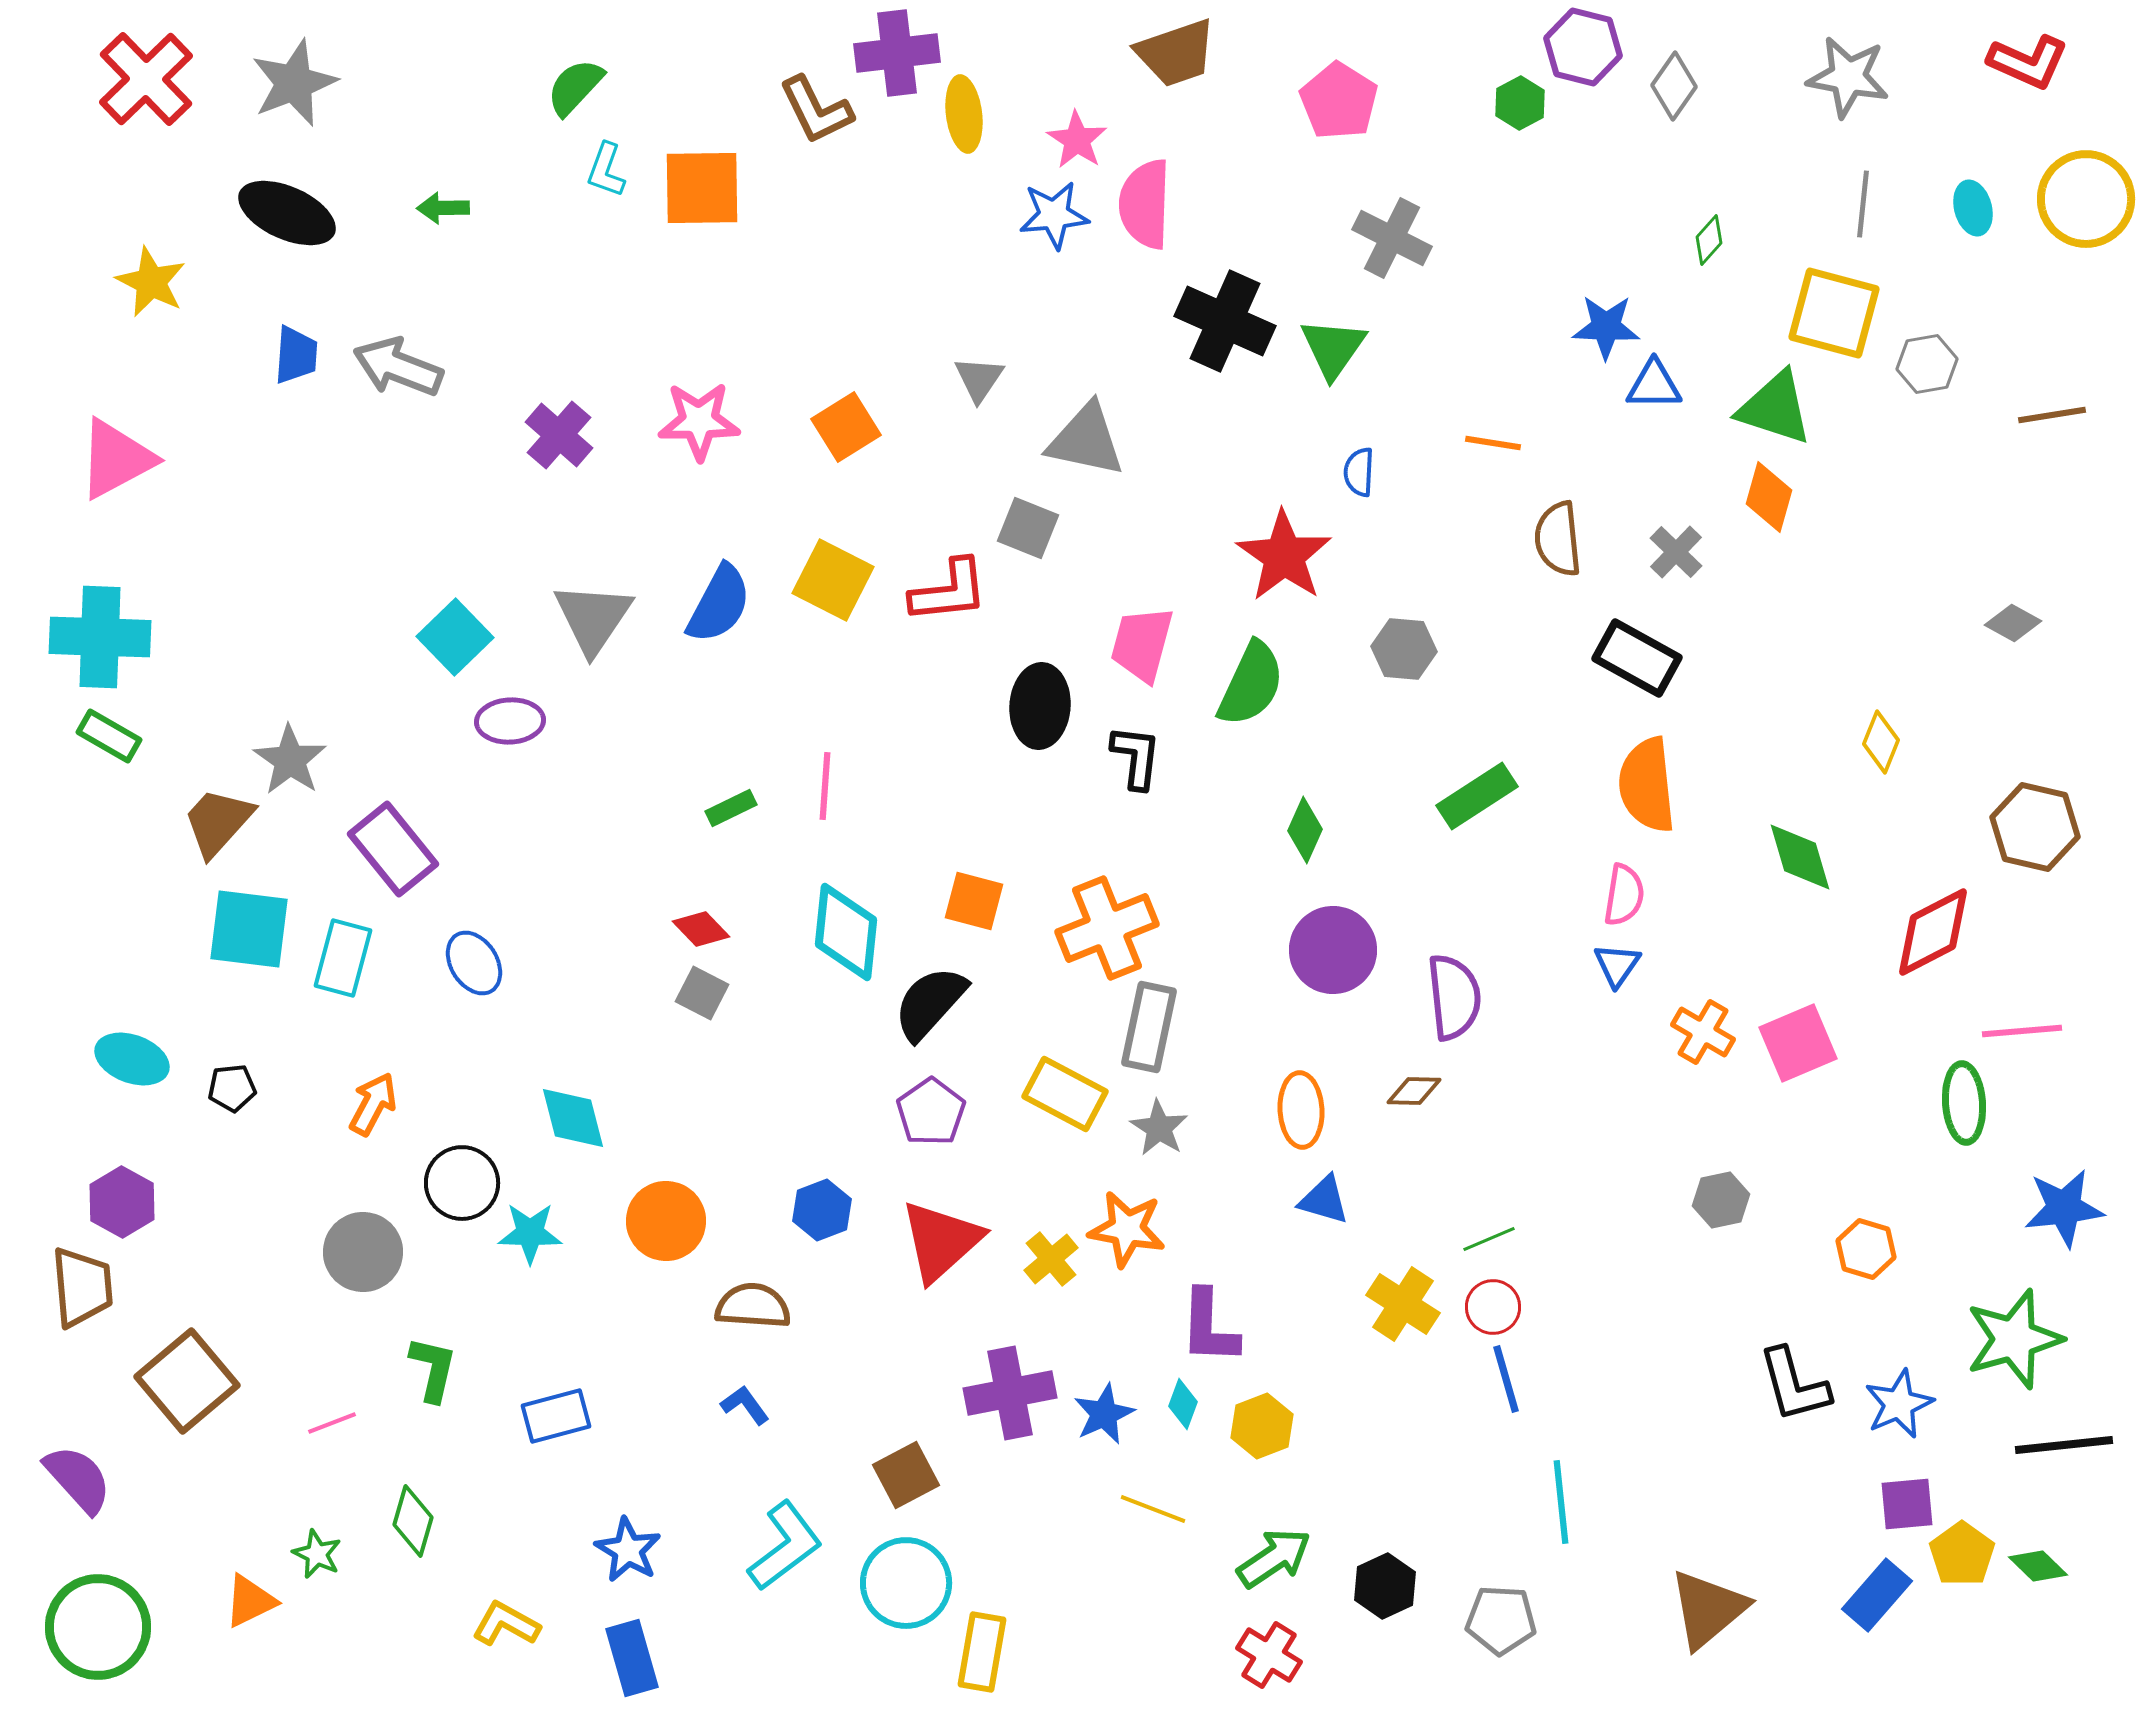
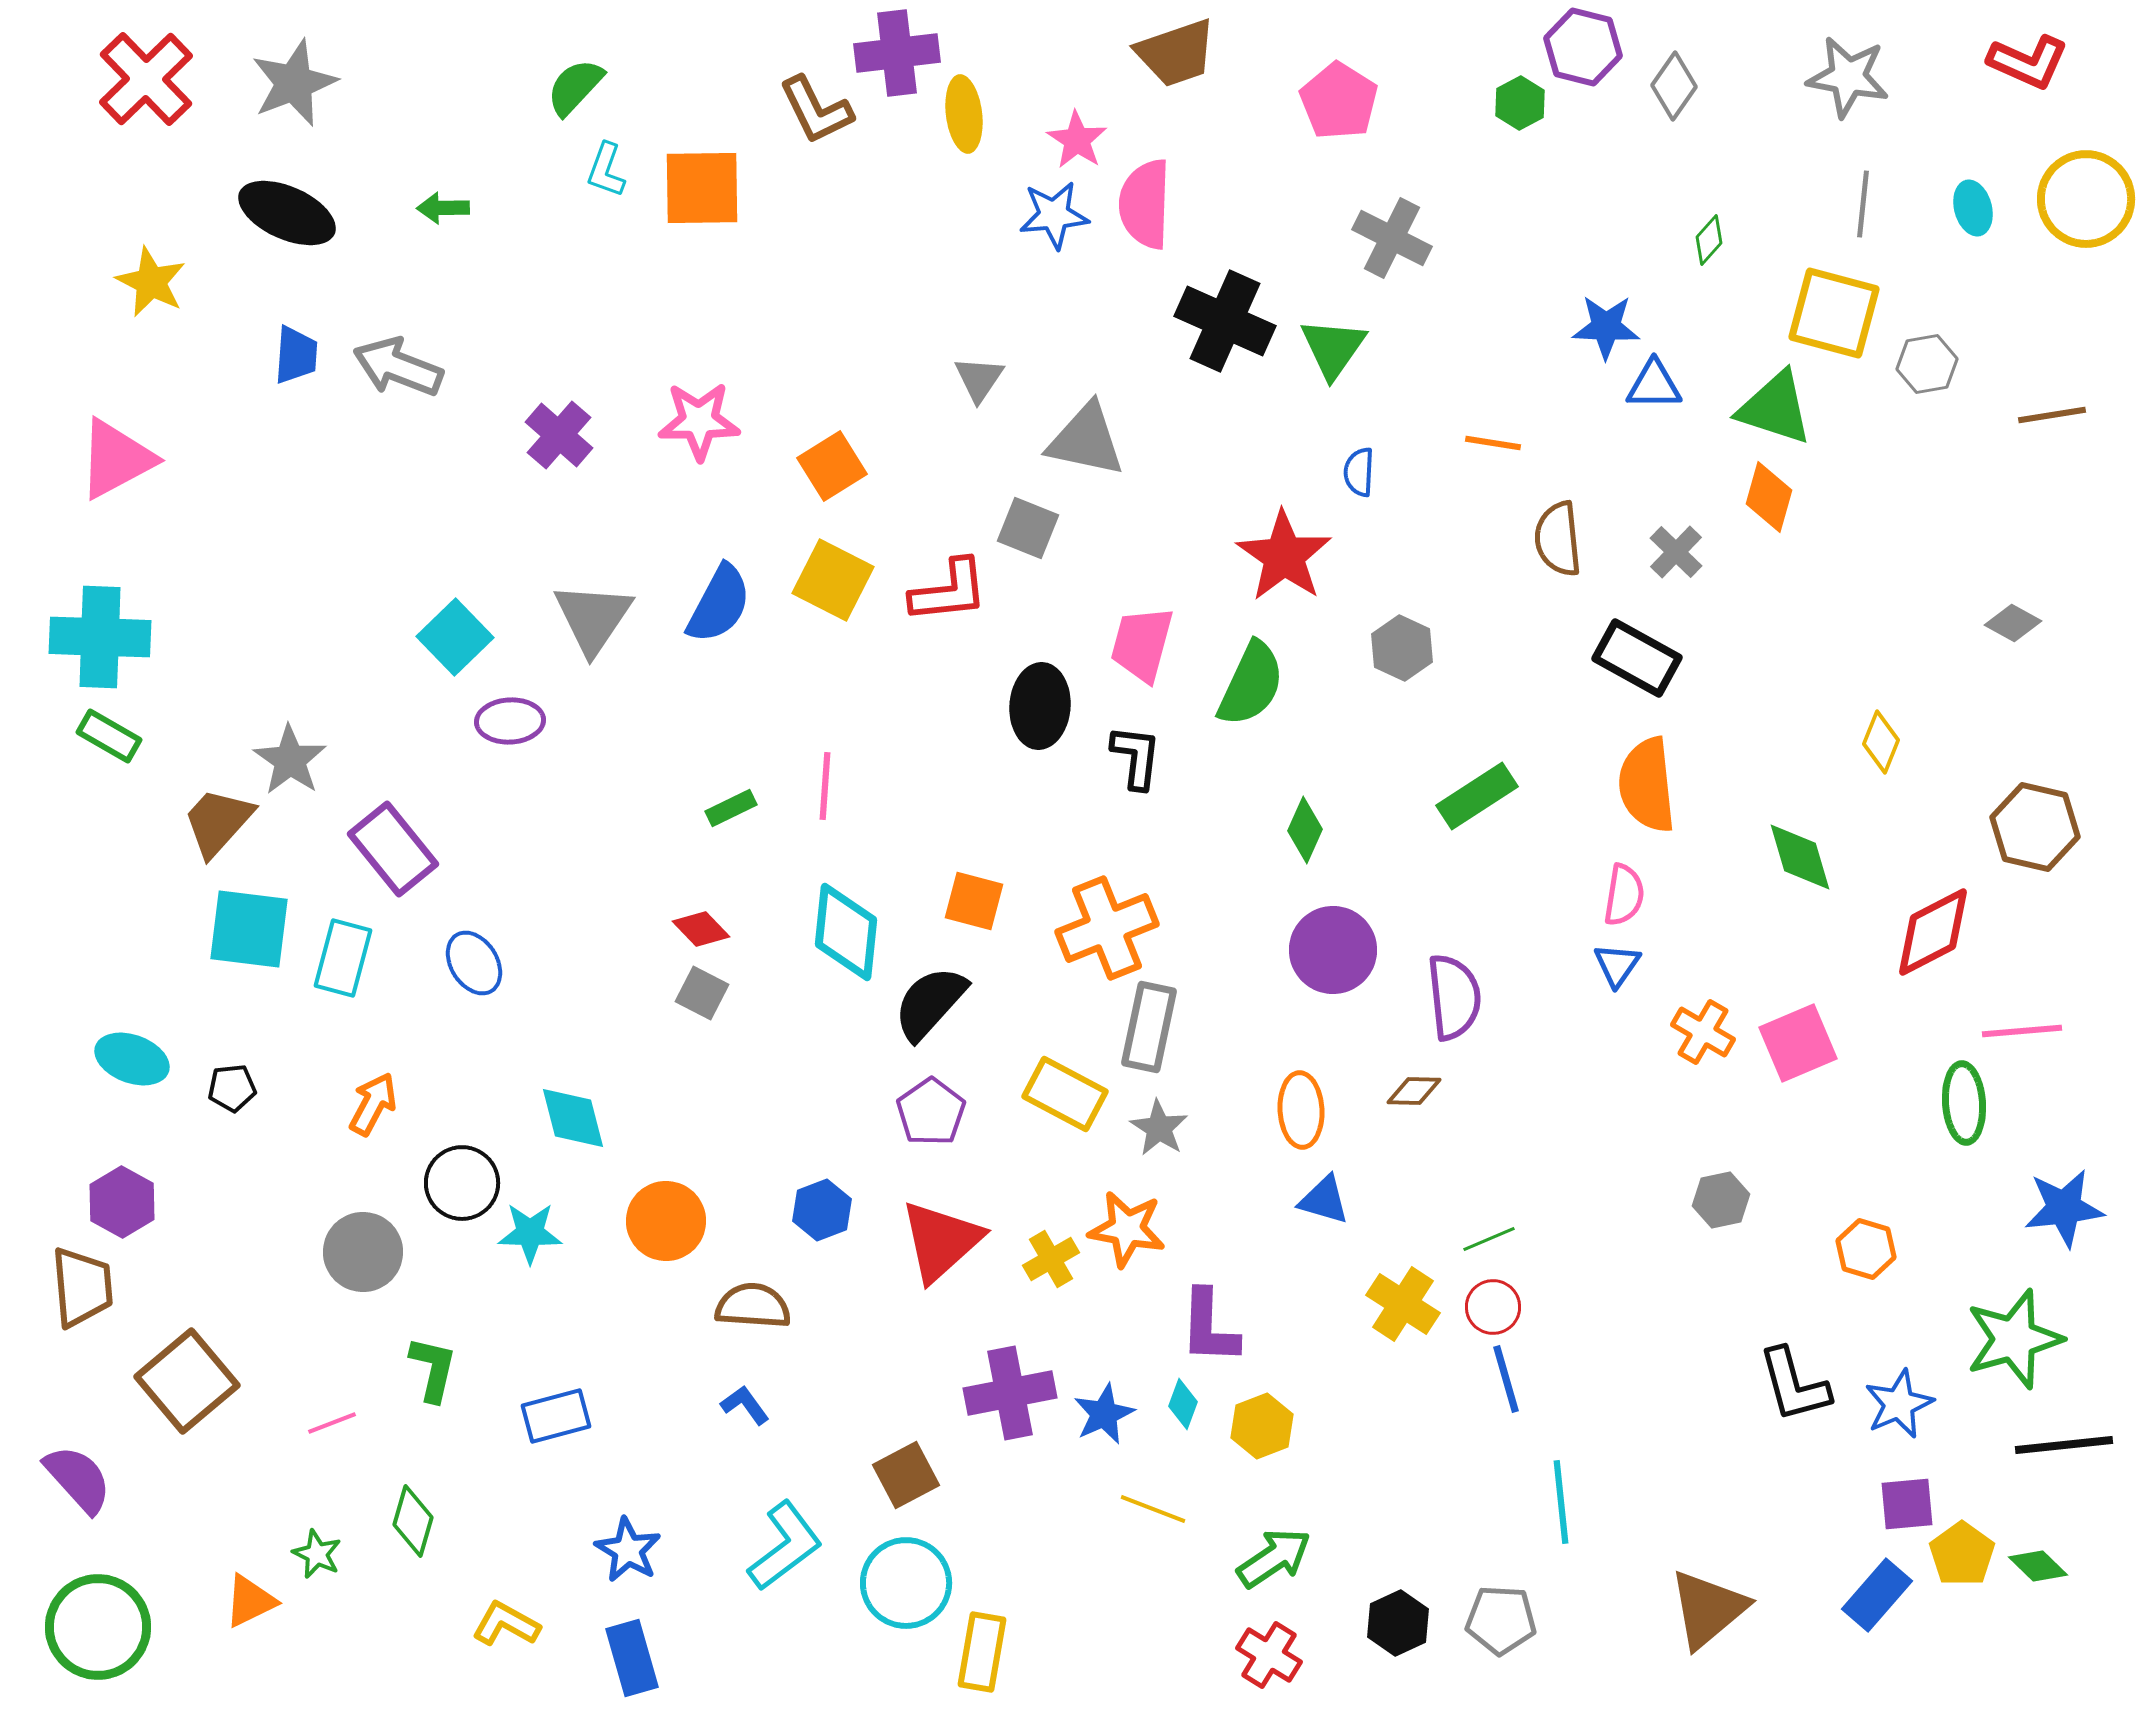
orange square at (846, 427): moved 14 px left, 39 px down
gray hexagon at (1404, 649): moved 2 px left, 1 px up; rotated 20 degrees clockwise
yellow cross at (1051, 1259): rotated 10 degrees clockwise
black hexagon at (1385, 1586): moved 13 px right, 37 px down
